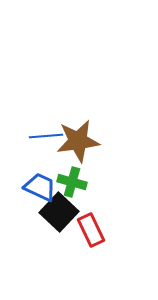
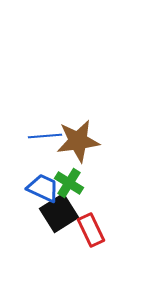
blue line: moved 1 px left
green cross: moved 3 px left, 1 px down; rotated 16 degrees clockwise
blue trapezoid: moved 3 px right, 1 px down
black square: moved 1 px down; rotated 15 degrees clockwise
